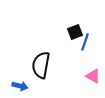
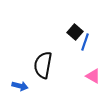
black square: rotated 28 degrees counterclockwise
black semicircle: moved 2 px right
